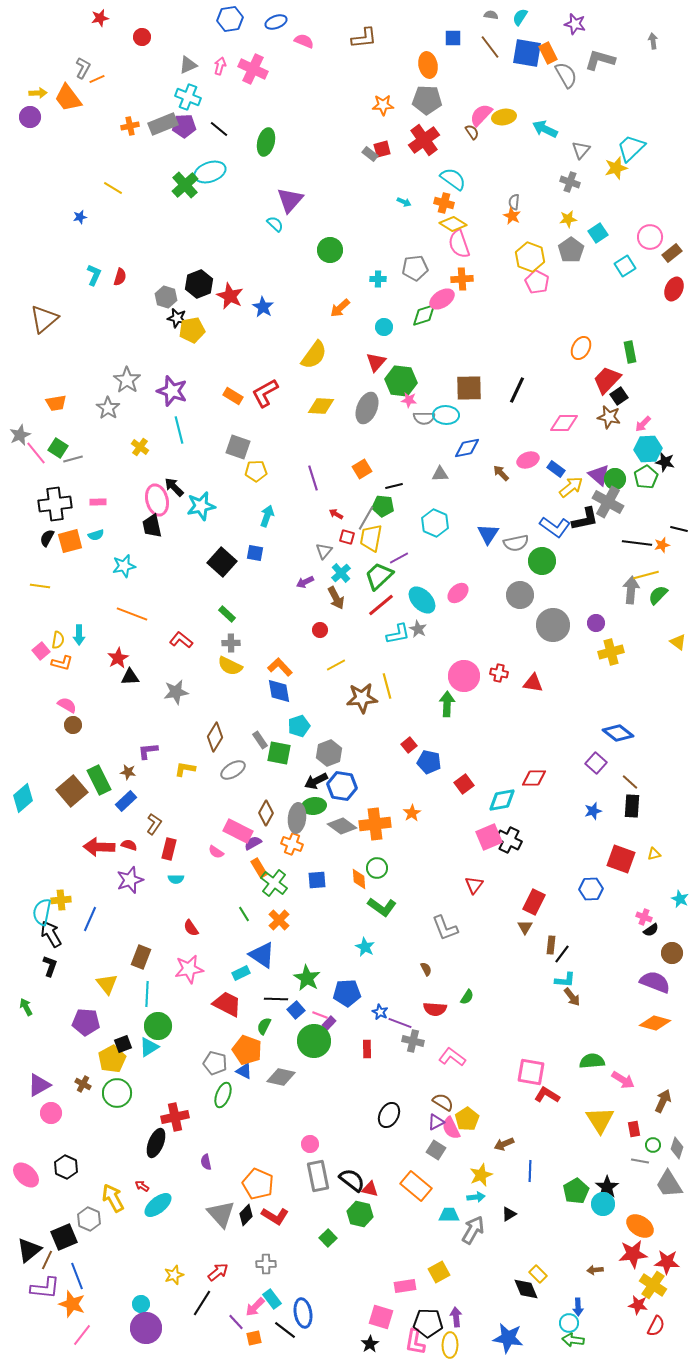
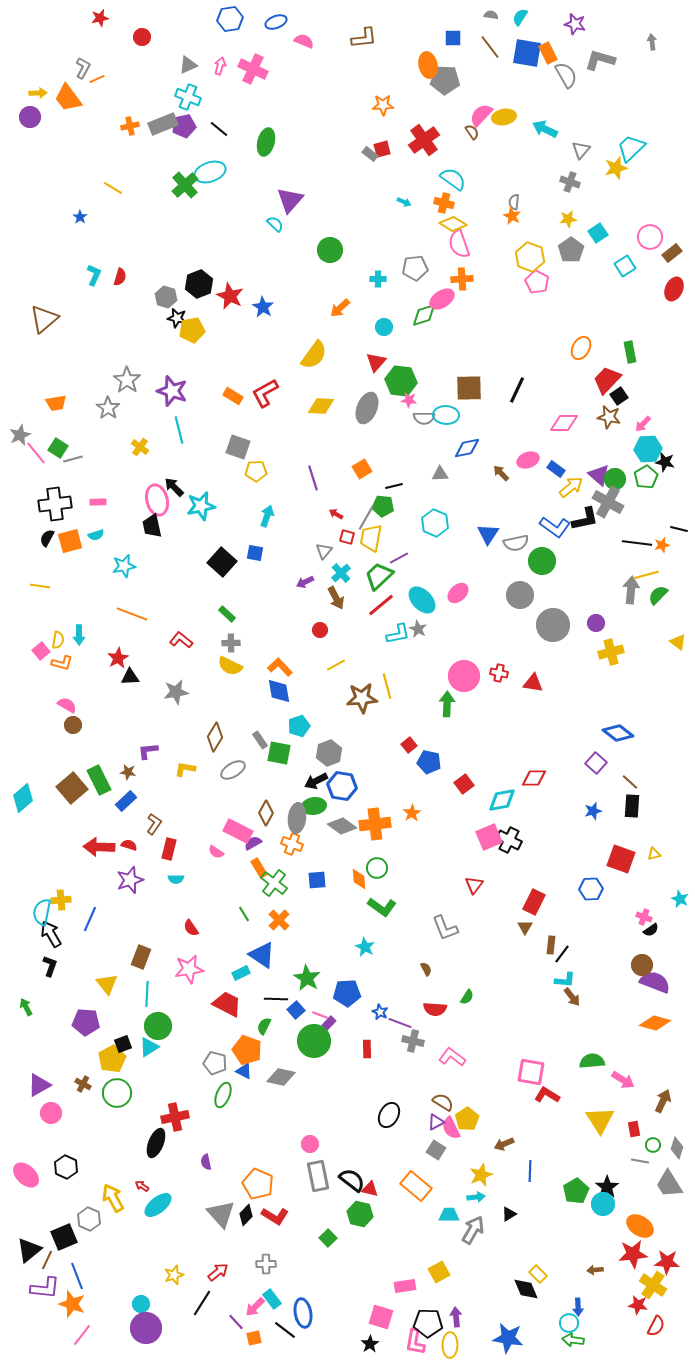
gray arrow at (653, 41): moved 1 px left, 1 px down
gray pentagon at (427, 100): moved 18 px right, 20 px up
purple pentagon at (184, 126): rotated 10 degrees counterclockwise
blue star at (80, 217): rotated 24 degrees counterclockwise
brown square at (72, 791): moved 3 px up
brown circle at (672, 953): moved 30 px left, 12 px down
